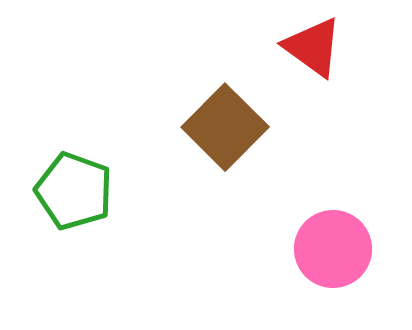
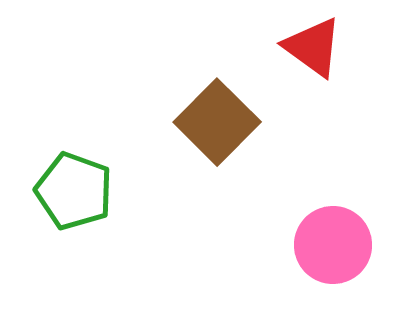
brown square: moved 8 px left, 5 px up
pink circle: moved 4 px up
